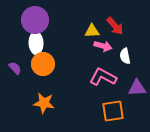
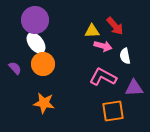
white ellipse: rotated 35 degrees counterclockwise
purple triangle: moved 3 px left
